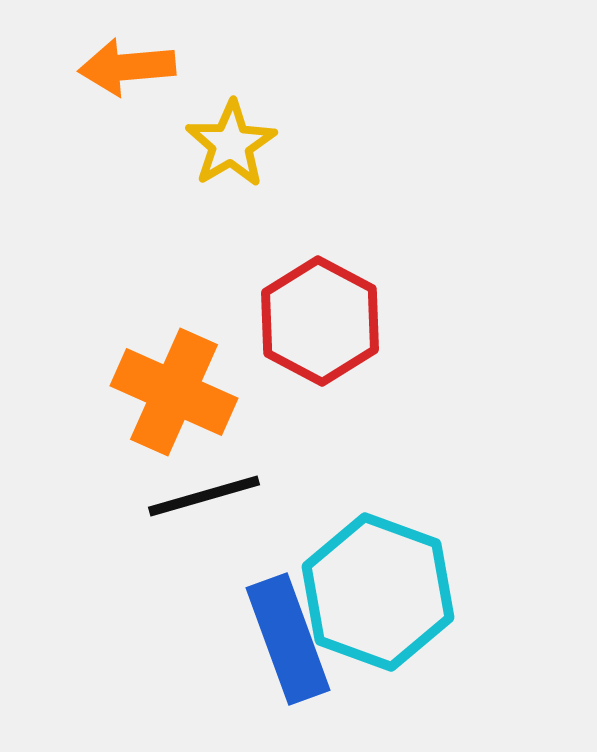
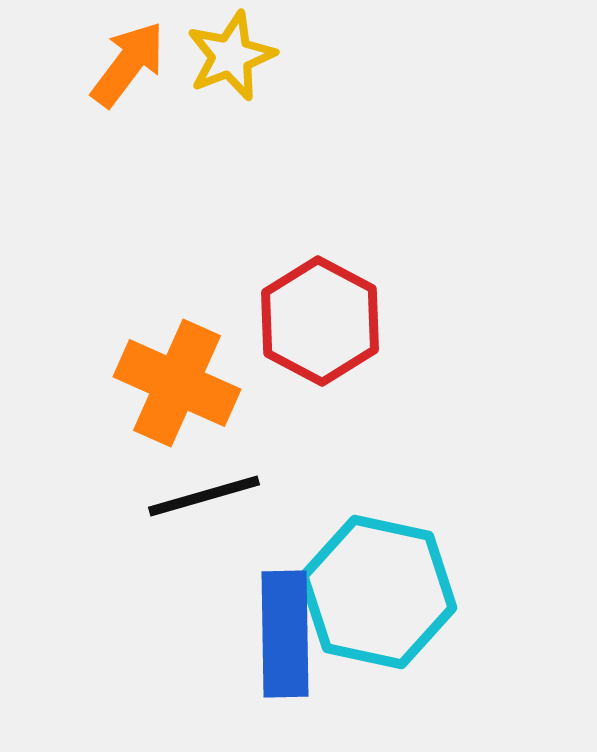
orange arrow: moved 1 px right, 3 px up; rotated 132 degrees clockwise
yellow star: moved 88 px up; rotated 10 degrees clockwise
orange cross: moved 3 px right, 9 px up
cyan hexagon: rotated 8 degrees counterclockwise
blue rectangle: moved 3 px left, 5 px up; rotated 19 degrees clockwise
